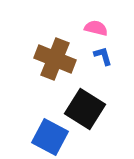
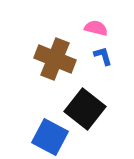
black square: rotated 6 degrees clockwise
